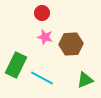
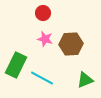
red circle: moved 1 px right
pink star: moved 2 px down
